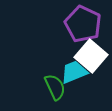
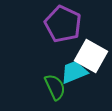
purple pentagon: moved 20 px left
white square: rotated 12 degrees counterclockwise
